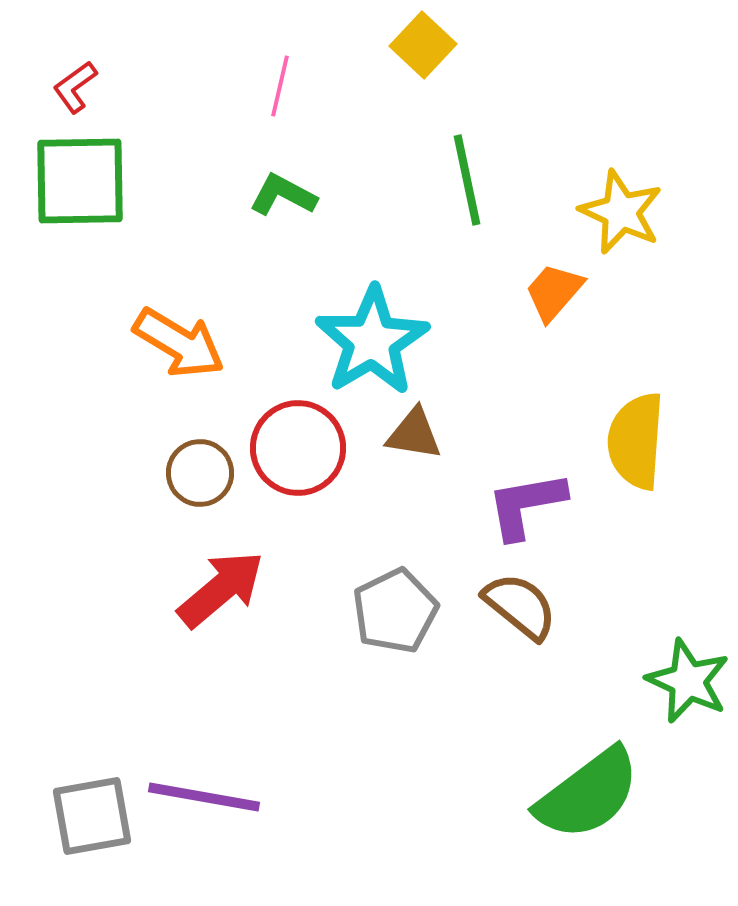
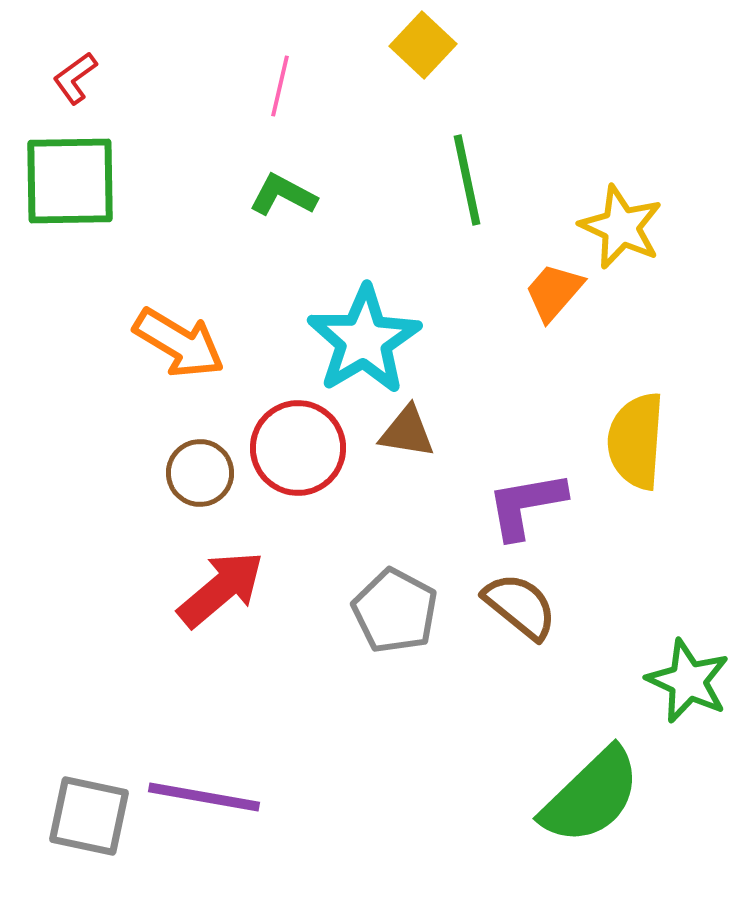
red L-shape: moved 9 px up
green square: moved 10 px left
yellow star: moved 15 px down
cyan star: moved 8 px left, 1 px up
brown triangle: moved 7 px left, 2 px up
gray pentagon: rotated 18 degrees counterclockwise
green semicircle: moved 3 px right, 2 px down; rotated 7 degrees counterclockwise
gray square: moved 3 px left; rotated 22 degrees clockwise
